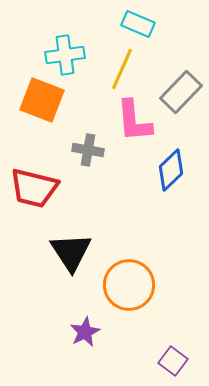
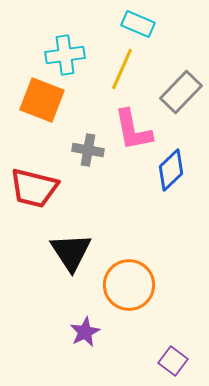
pink L-shape: moved 1 px left, 9 px down; rotated 6 degrees counterclockwise
